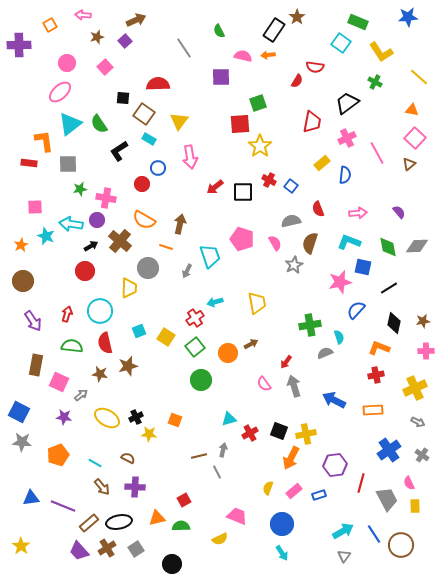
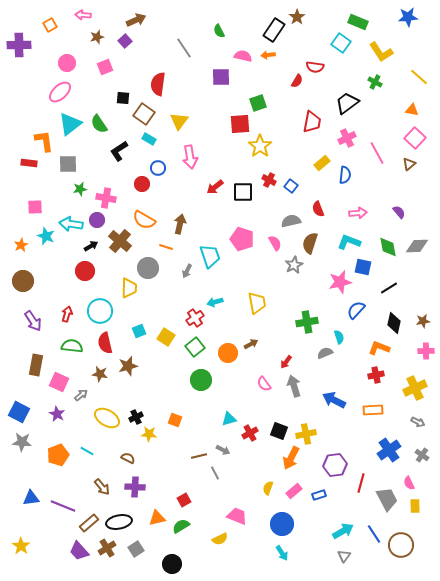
pink square at (105, 67): rotated 21 degrees clockwise
red semicircle at (158, 84): rotated 80 degrees counterclockwise
green cross at (310, 325): moved 3 px left, 3 px up
purple star at (64, 417): moved 7 px left, 3 px up; rotated 21 degrees clockwise
gray arrow at (223, 450): rotated 104 degrees clockwise
cyan line at (95, 463): moved 8 px left, 12 px up
gray line at (217, 472): moved 2 px left, 1 px down
green semicircle at (181, 526): rotated 30 degrees counterclockwise
